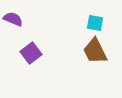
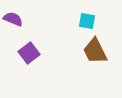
cyan square: moved 8 px left, 2 px up
purple square: moved 2 px left
